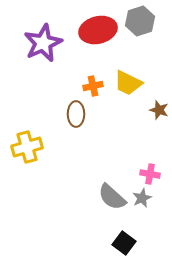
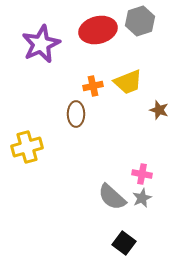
purple star: moved 2 px left, 1 px down
yellow trapezoid: moved 1 px up; rotated 48 degrees counterclockwise
pink cross: moved 8 px left
